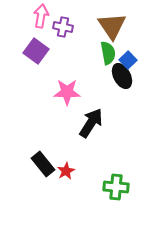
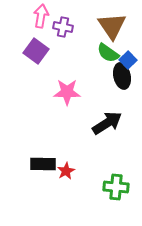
green semicircle: rotated 135 degrees clockwise
black ellipse: rotated 15 degrees clockwise
black arrow: moved 16 px right; rotated 24 degrees clockwise
black rectangle: rotated 50 degrees counterclockwise
